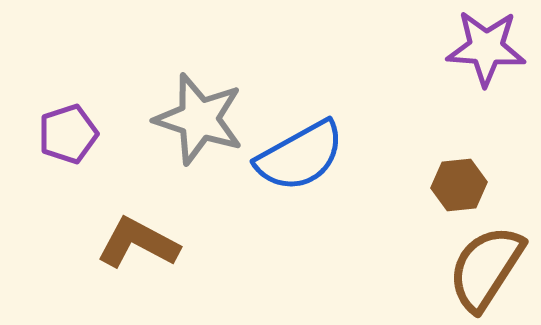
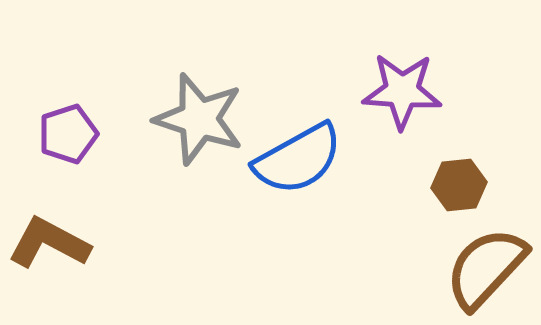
purple star: moved 84 px left, 43 px down
blue semicircle: moved 2 px left, 3 px down
brown L-shape: moved 89 px left
brown semicircle: rotated 10 degrees clockwise
